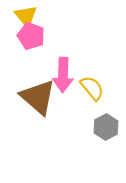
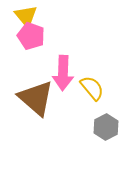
pink arrow: moved 2 px up
brown triangle: moved 2 px left, 1 px down
